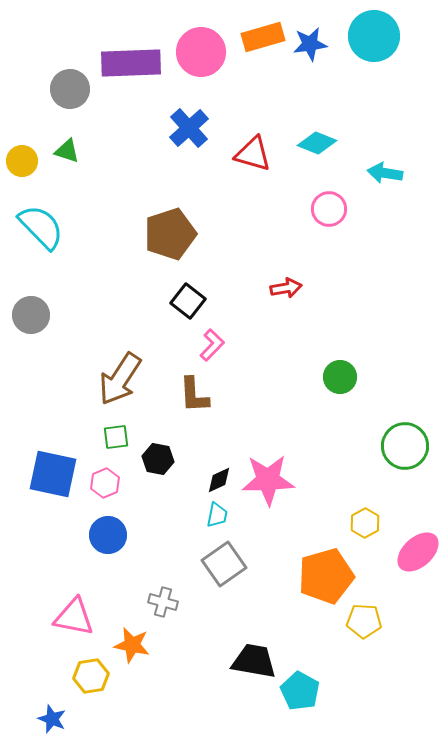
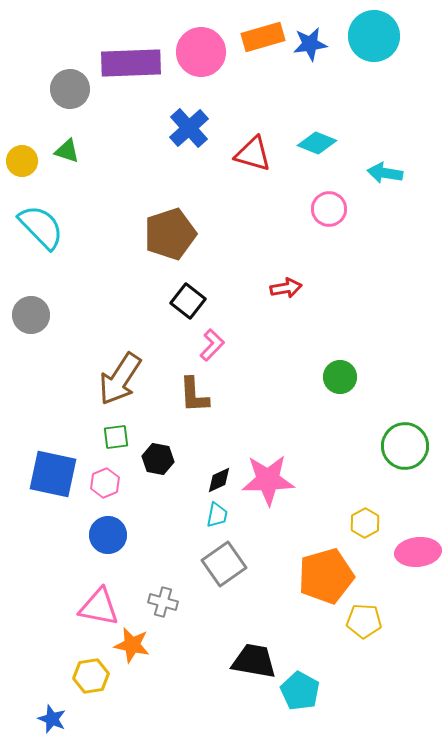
pink ellipse at (418, 552): rotated 36 degrees clockwise
pink triangle at (74, 617): moved 25 px right, 10 px up
